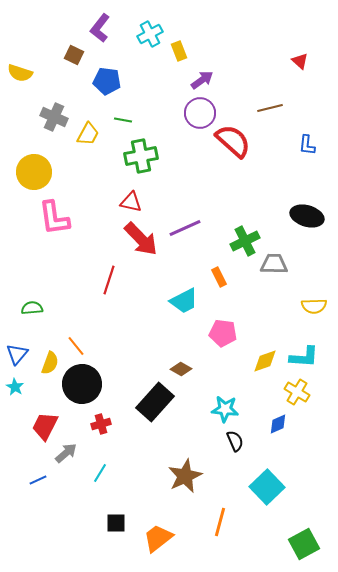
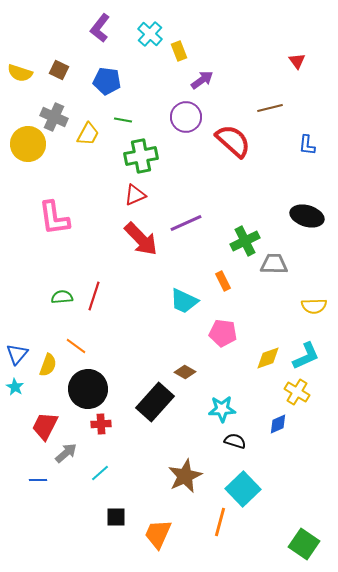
cyan cross at (150, 34): rotated 20 degrees counterclockwise
brown square at (74, 55): moved 15 px left, 15 px down
red triangle at (300, 61): moved 3 px left; rotated 12 degrees clockwise
purple circle at (200, 113): moved 14 px left, 4 px down
yellow circle at (34, 172): moved 6 px left, 28 px up
red triangle at (131, 202): moved 4 px right, 7 px up; rotated 35 degrees counterclockwise
purple line at (185, 228): moved 1 px right, 5 px up
orange rectangle at (219, 277): moved 4 px right, 4 px down
red line at (109, 280): moved 15 px left, 16 px down
cyan trapezoid at (184, 301): rotated 52 degrees clockwise
green semicircle at (32, 308): moved 30 px right, 11 px up
orange line at (76, 346): rotated 15 degrees counterclockwise
cyan L-shape at (304, 357): moved 2 px right, 1 px up; rotated 28 degrees counterclockwise
yellow diamond at (265, 361): moved 3 px right, 3 px up
yellow semicircle at (50, 363): moved 2 px left, 2 px down
brown diamond at (181, 369): moved 4 px right, 3 px down
black circle at (82, 384): moved 6 px right, 5 px down
cyan star at (225, 409): moved 3 px left; rotated 8 degrees counterclockwise
red cross at (101, 424): rotated 12 degrees clockwise
black semicircle at (235, 441): rotated 50 degrees counterclockwise
cyan line at (100, 473): rotated 18 degrees clockwise
blue line at (38, 480): rotated 24 degrees clockwise
cyan square at (267, 487): moved 24 px left, 2 px down
black square at (116, 523): moved 6 px up
orange trapezoid at (158, 538): moved 4 px up; rotated 28 degrees counterclockwise
green square at (304, 544): rotated 28 degrees counterclockwise
